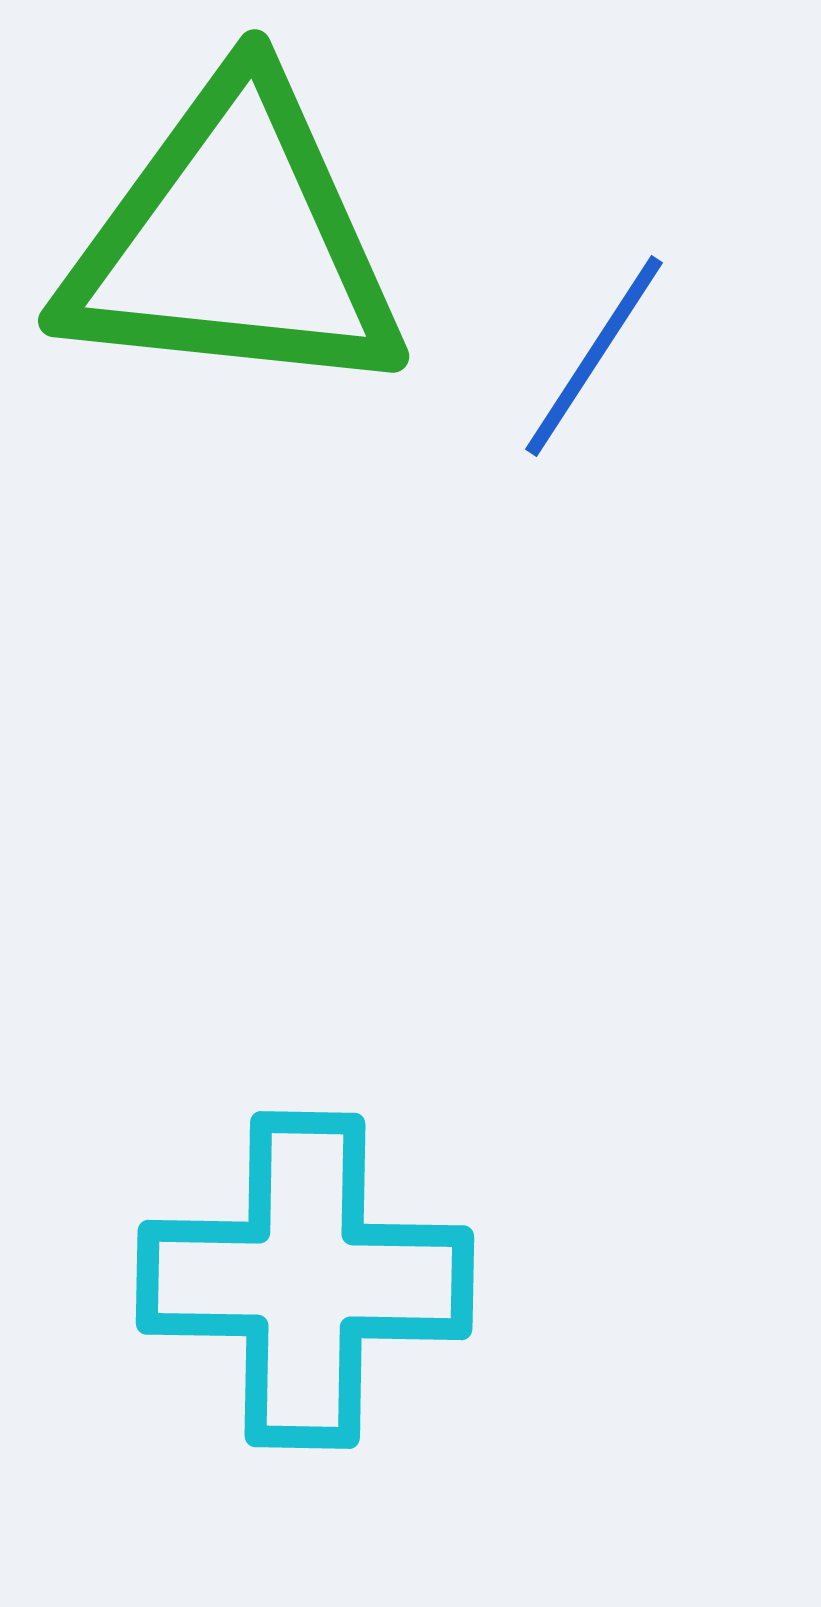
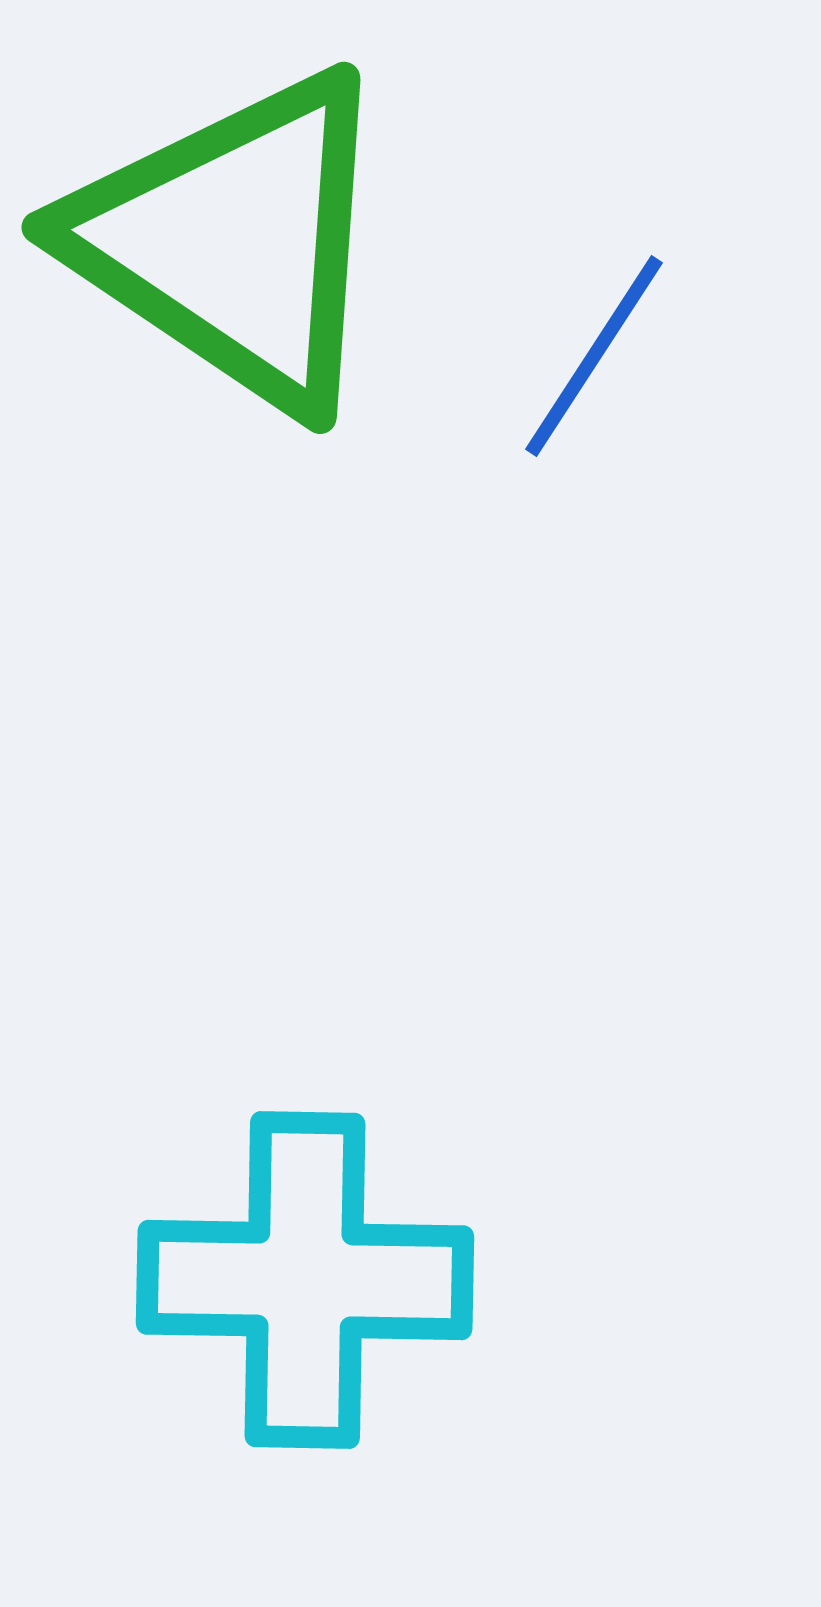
green triangle: rotated 28 degrees clockwise
